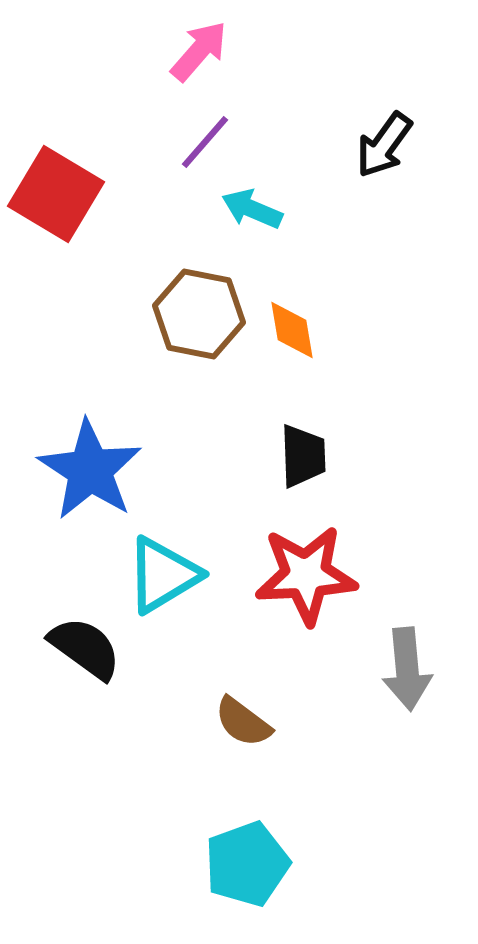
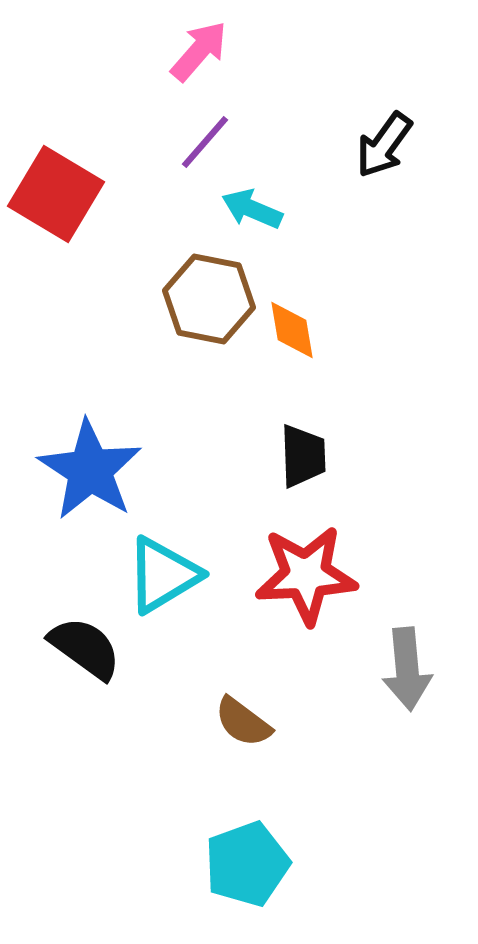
brown hexagon: moved 10 px right, 15 px up
